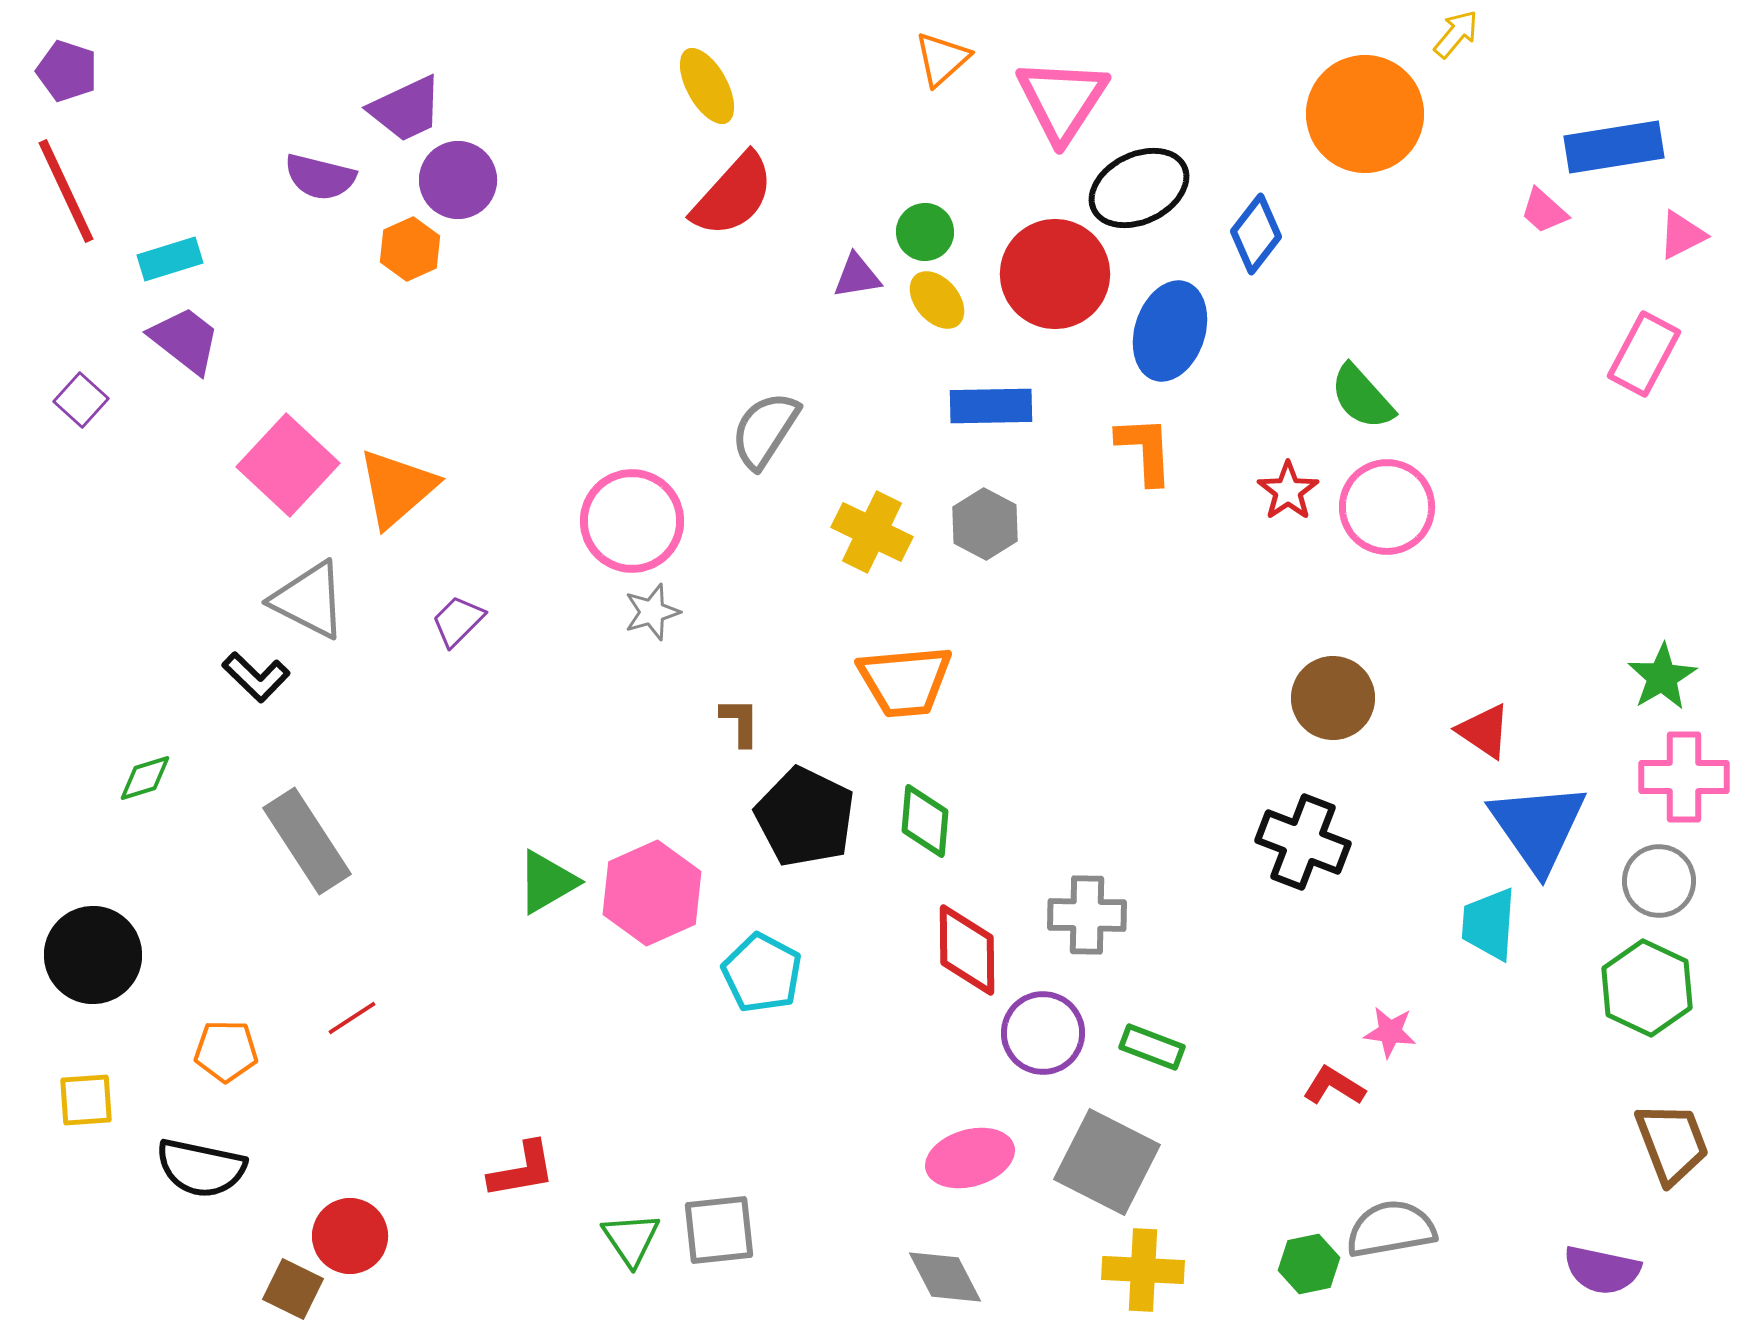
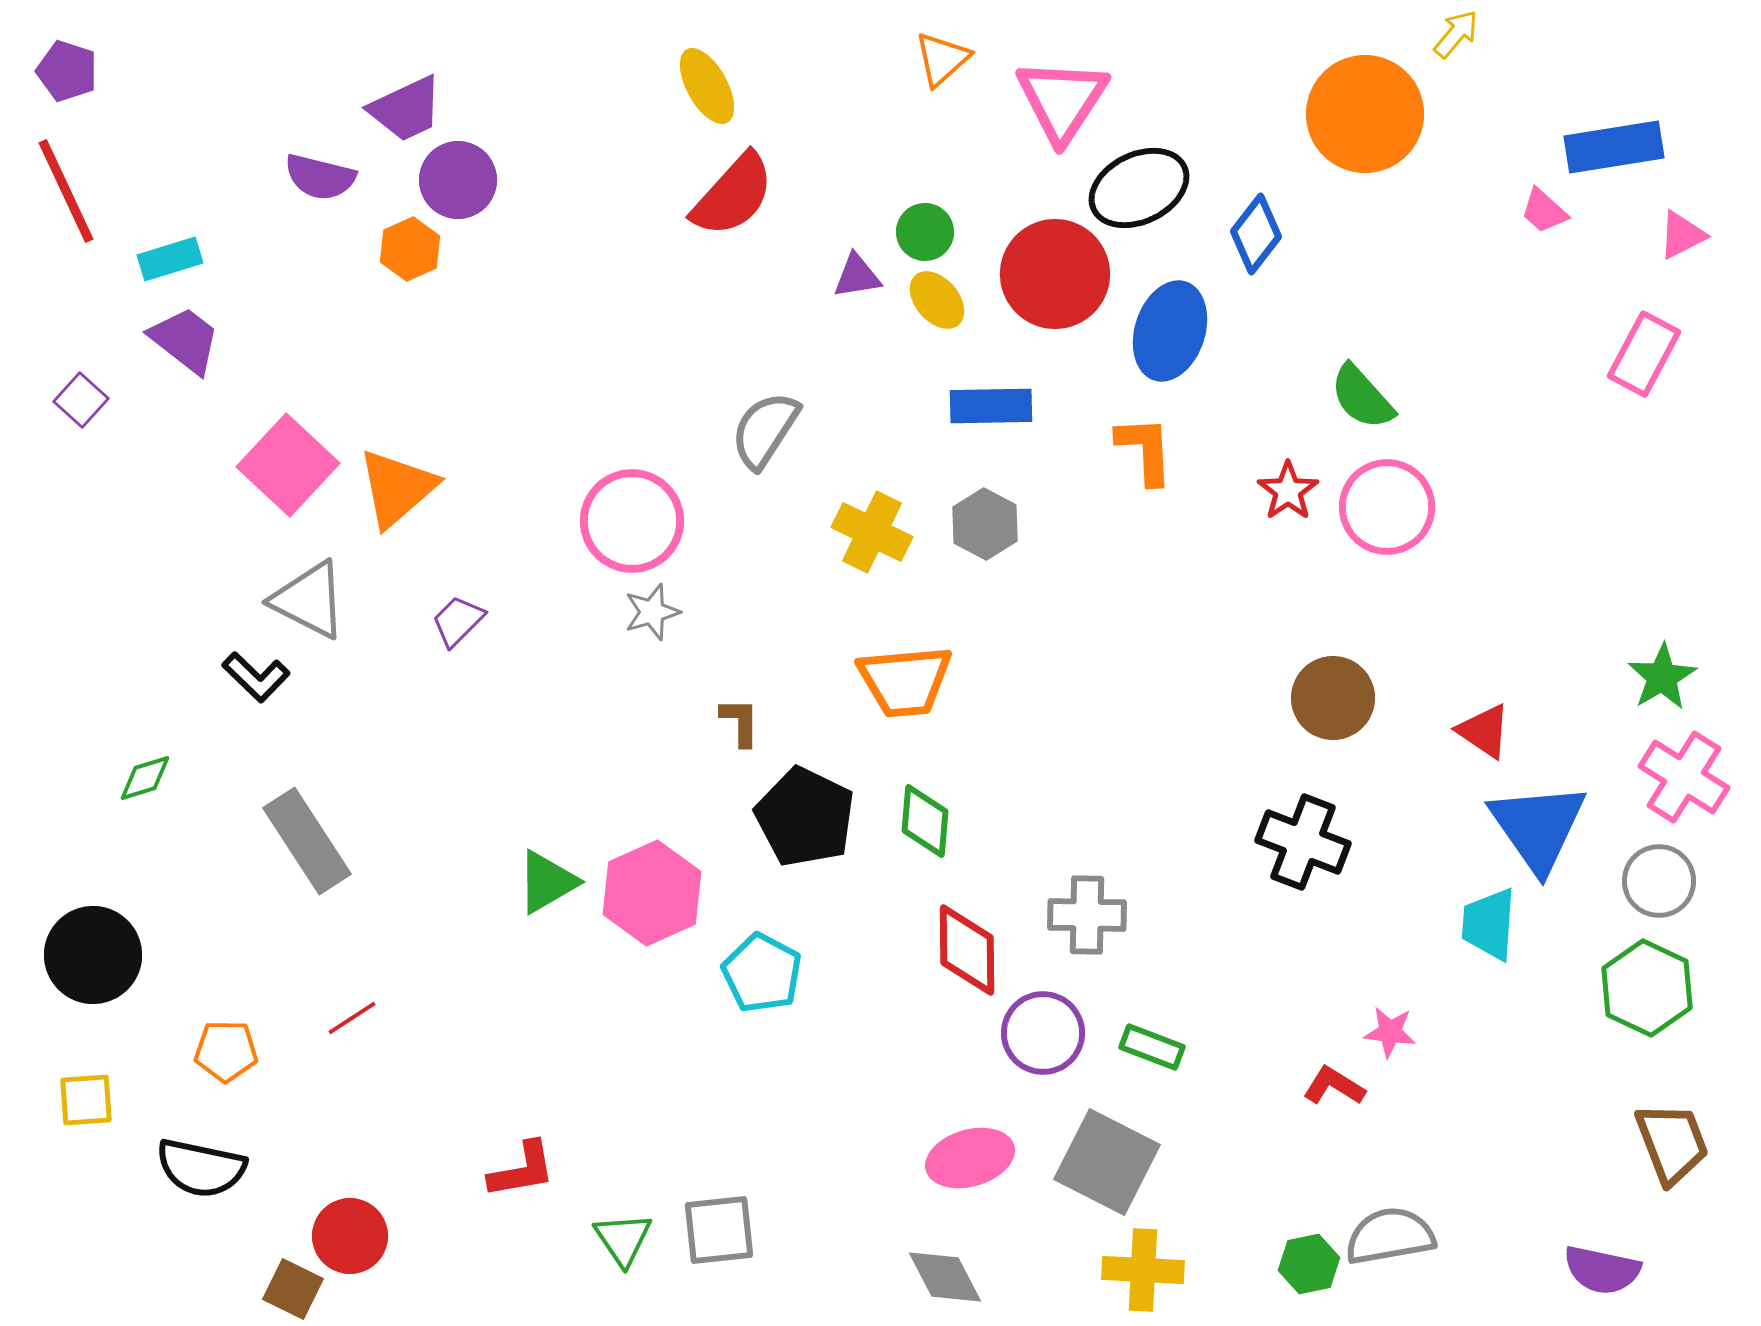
pink cross at (1684, 777): rotated 32 degrees clockwise
gray semicircle at (1391, 1229): moved 1 px left, 7 px down
green triangle at (631, 1239): moved 8 px left
